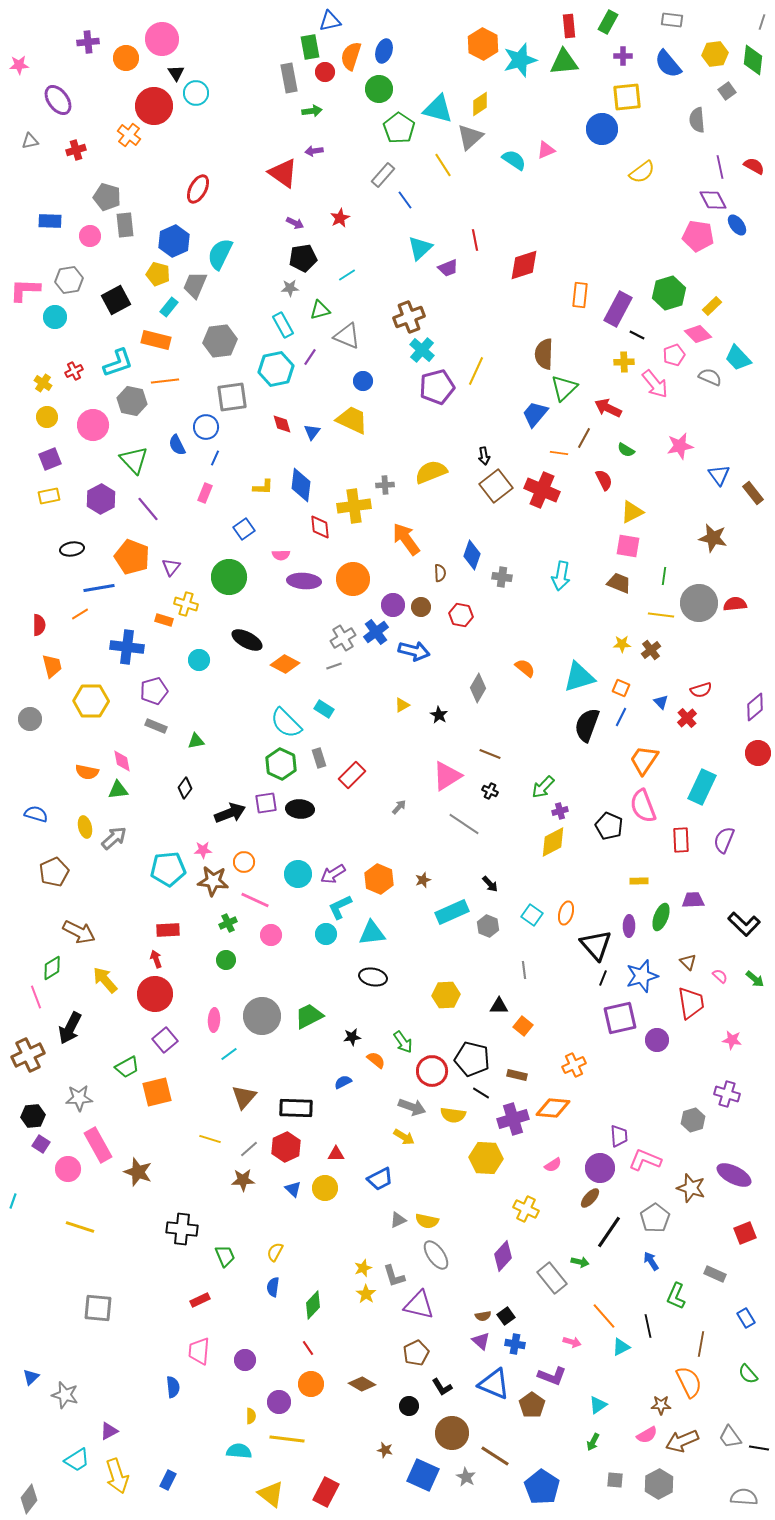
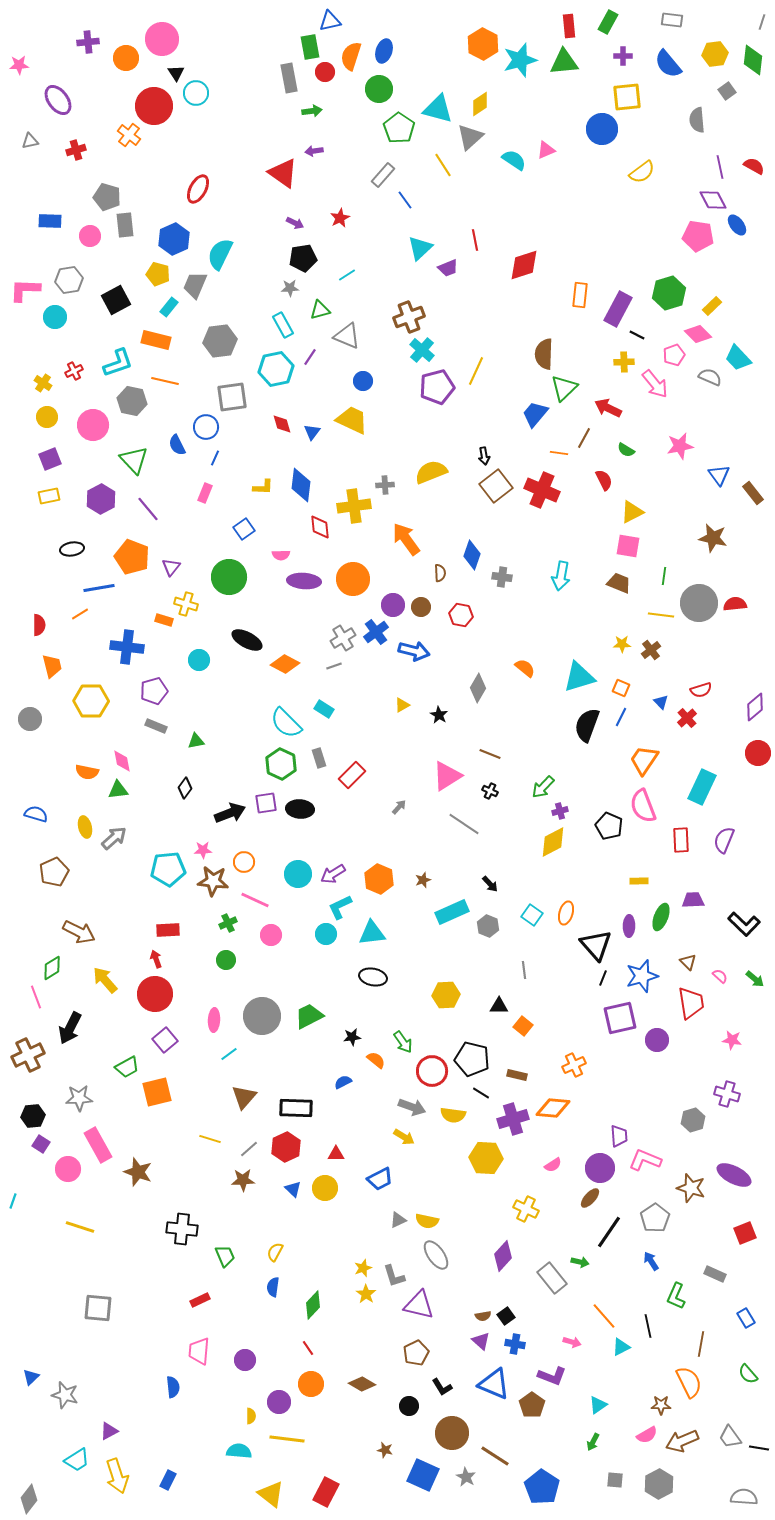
blue hexagon at (174, 241): moved 2 px up
orange line at (165, 381): rotated 20 degrees clockwise
